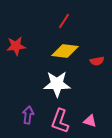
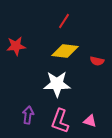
red semicircle: rotated 24 degrees clockwise
